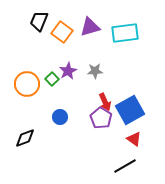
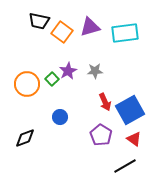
black trapezoid: rotated 100 degrees counterclockwise
purple pentagon: moved 17 px down
